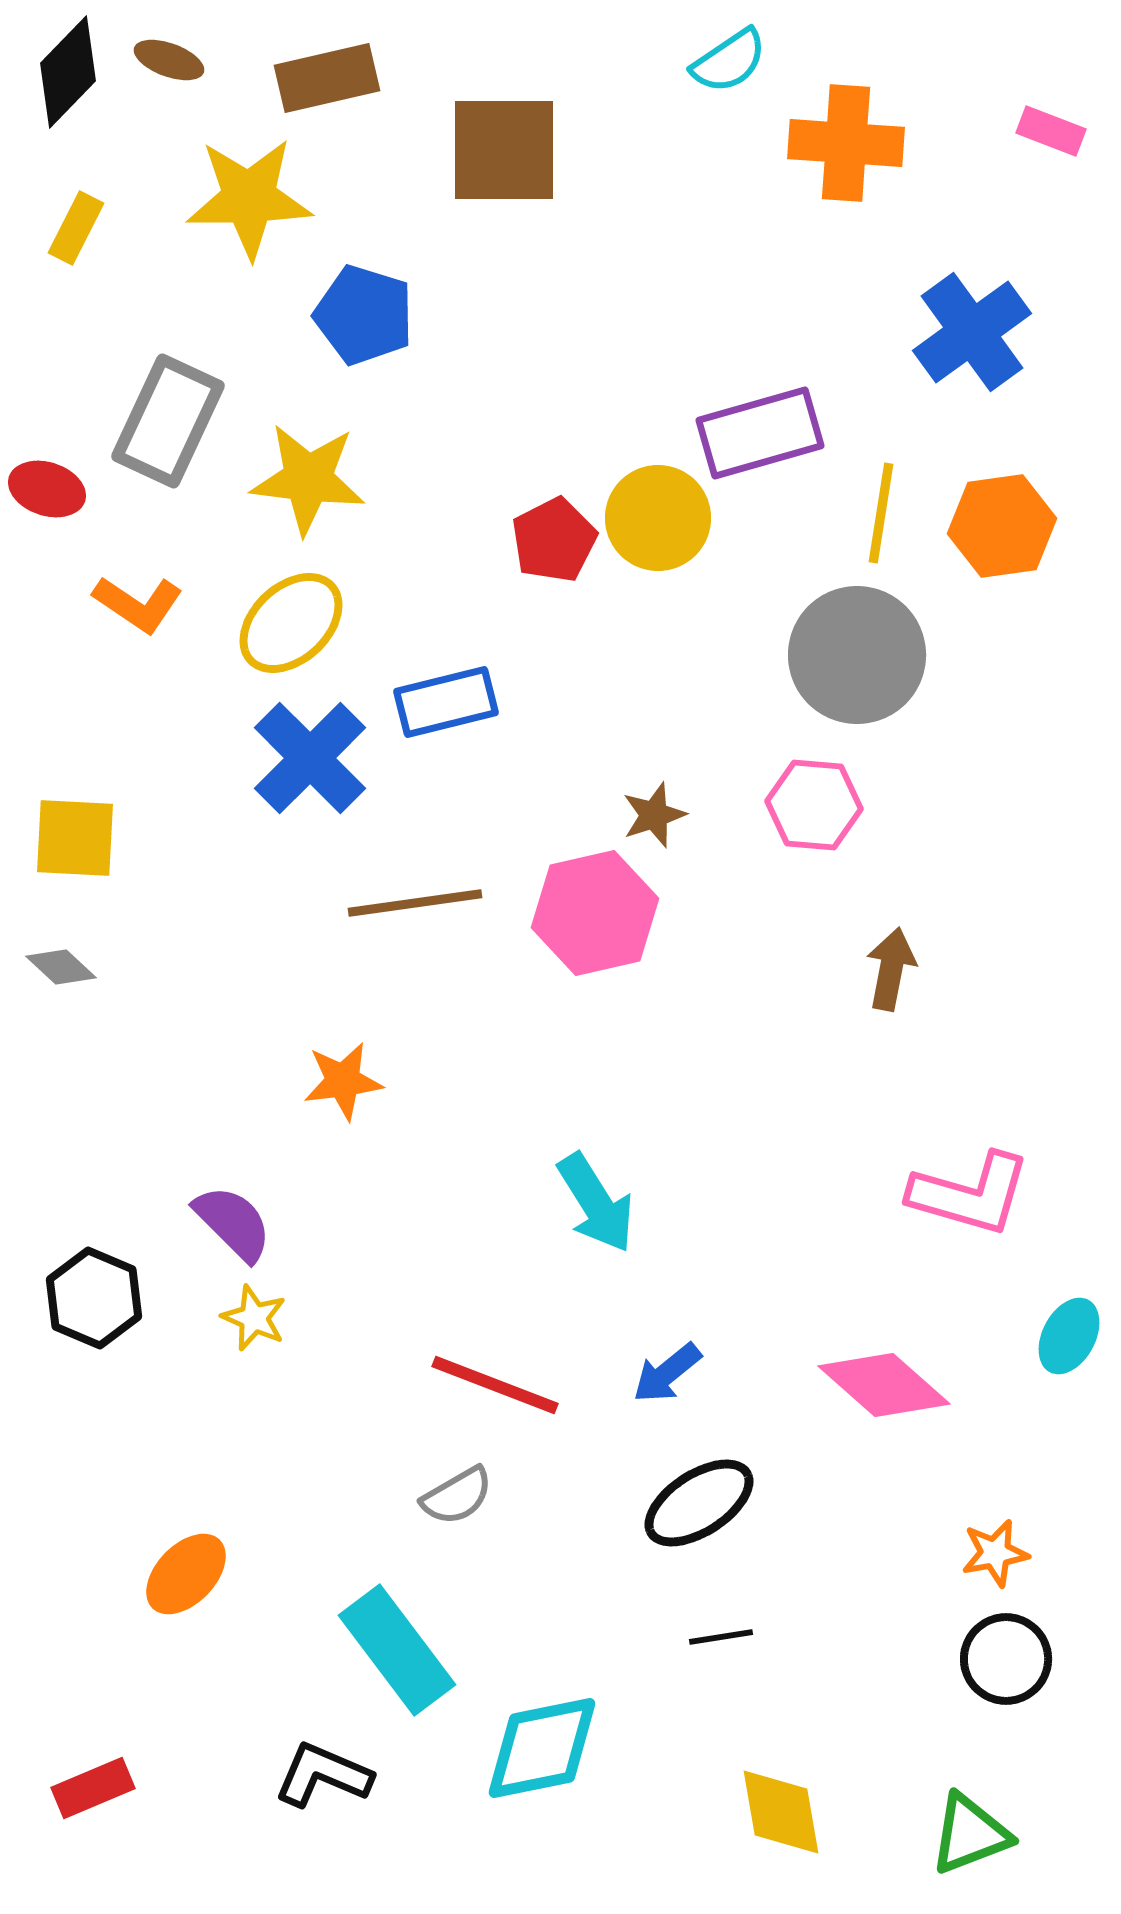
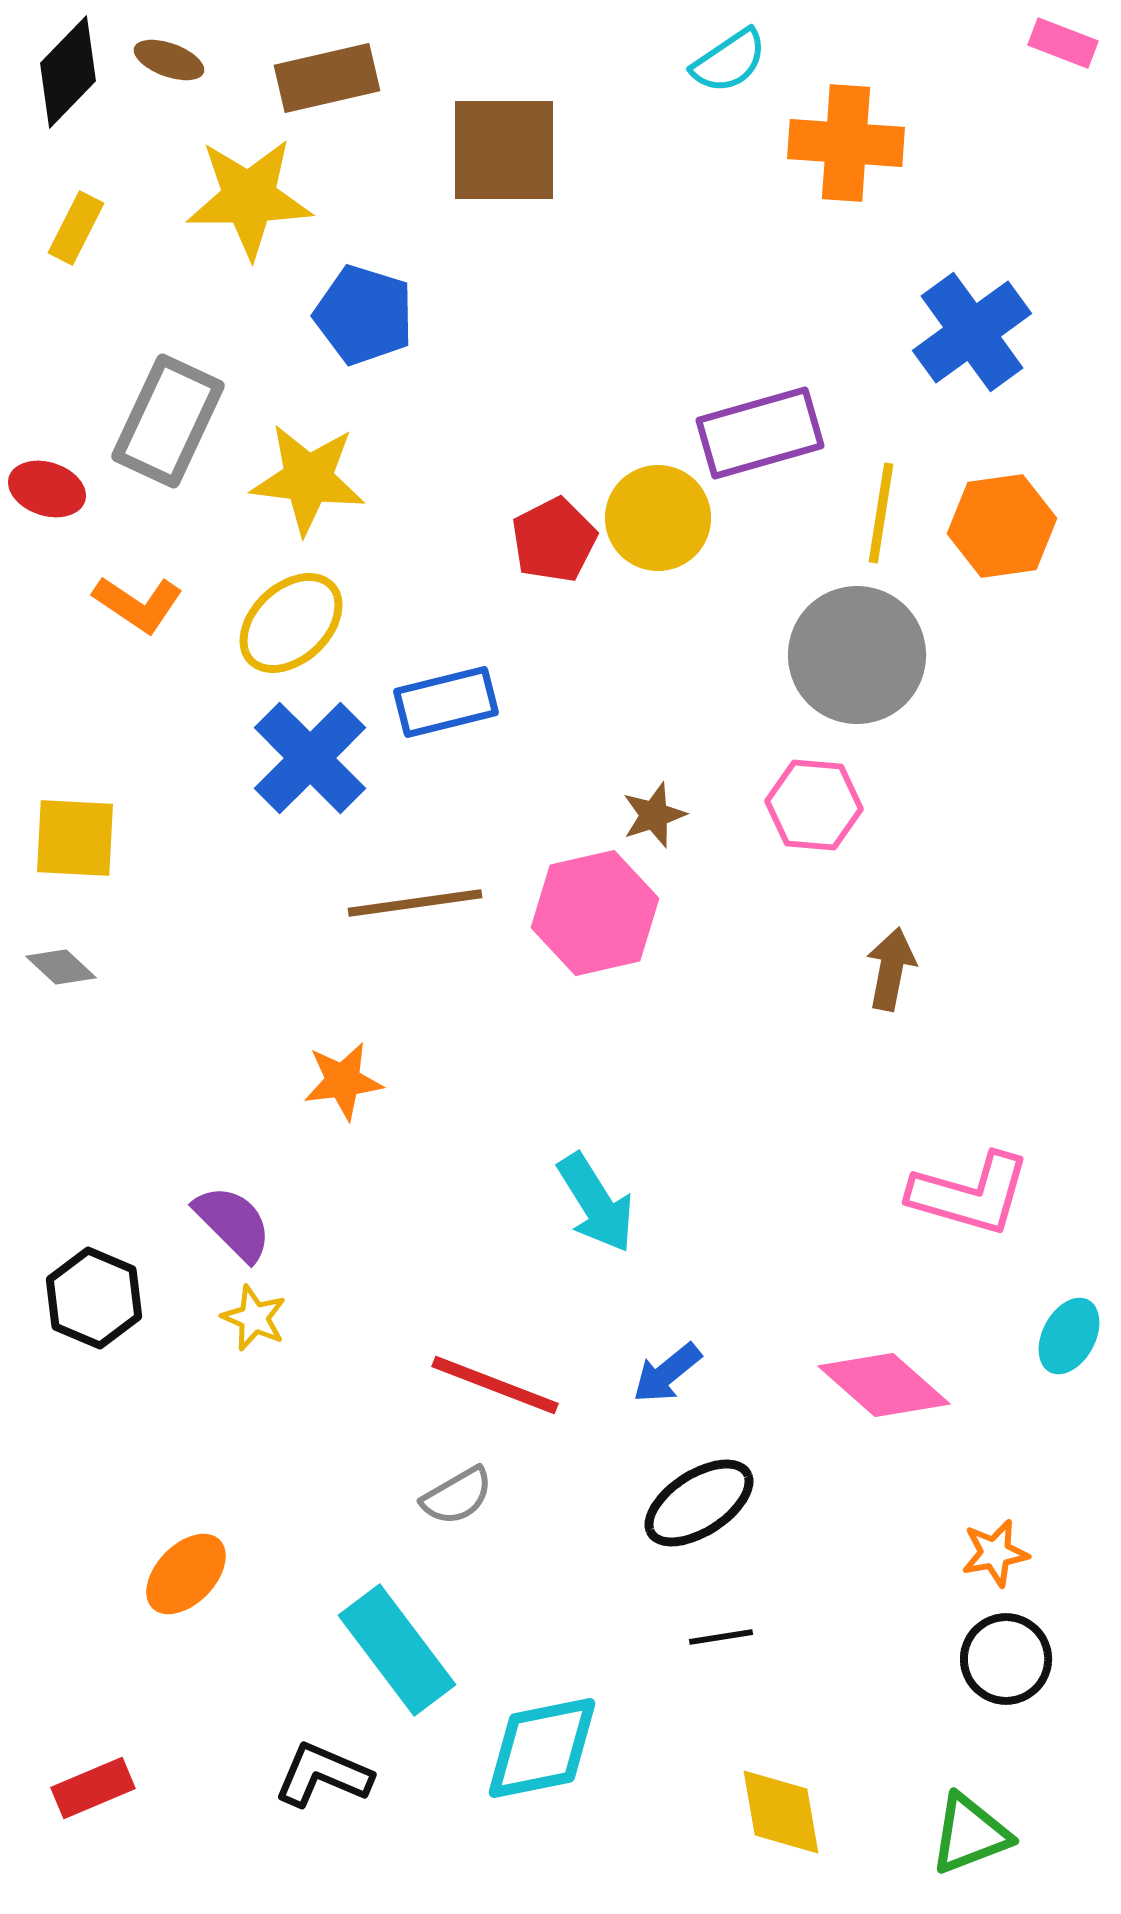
pink rectangle at (1051, 131): moved 12 px right, 88 px up
